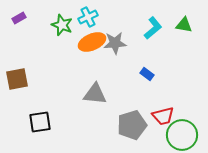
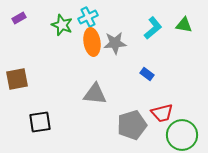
orange ellipse: rotated 76 degrees counterclockwise
red trapezoid: moved 1 px left, 3 px up
